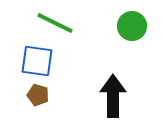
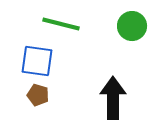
green line: moved 6 px right, 1 px down; rotated 12 degrees counterclockwise
black arrow: moved 2 px down
